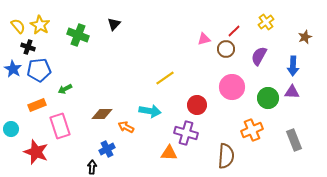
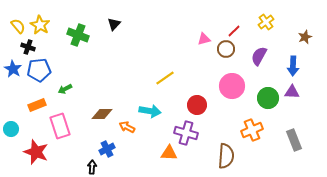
pink circle: moved 1 px up
orange arrow: moved 1 px right
